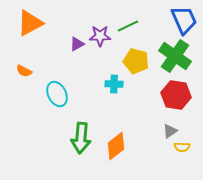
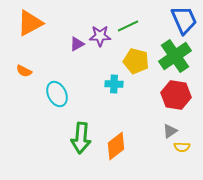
green cross: rotated 20 degrees clockwise
